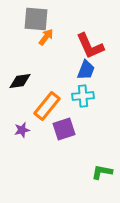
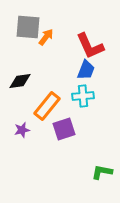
gray square: moved 8 px left, 8 px down
